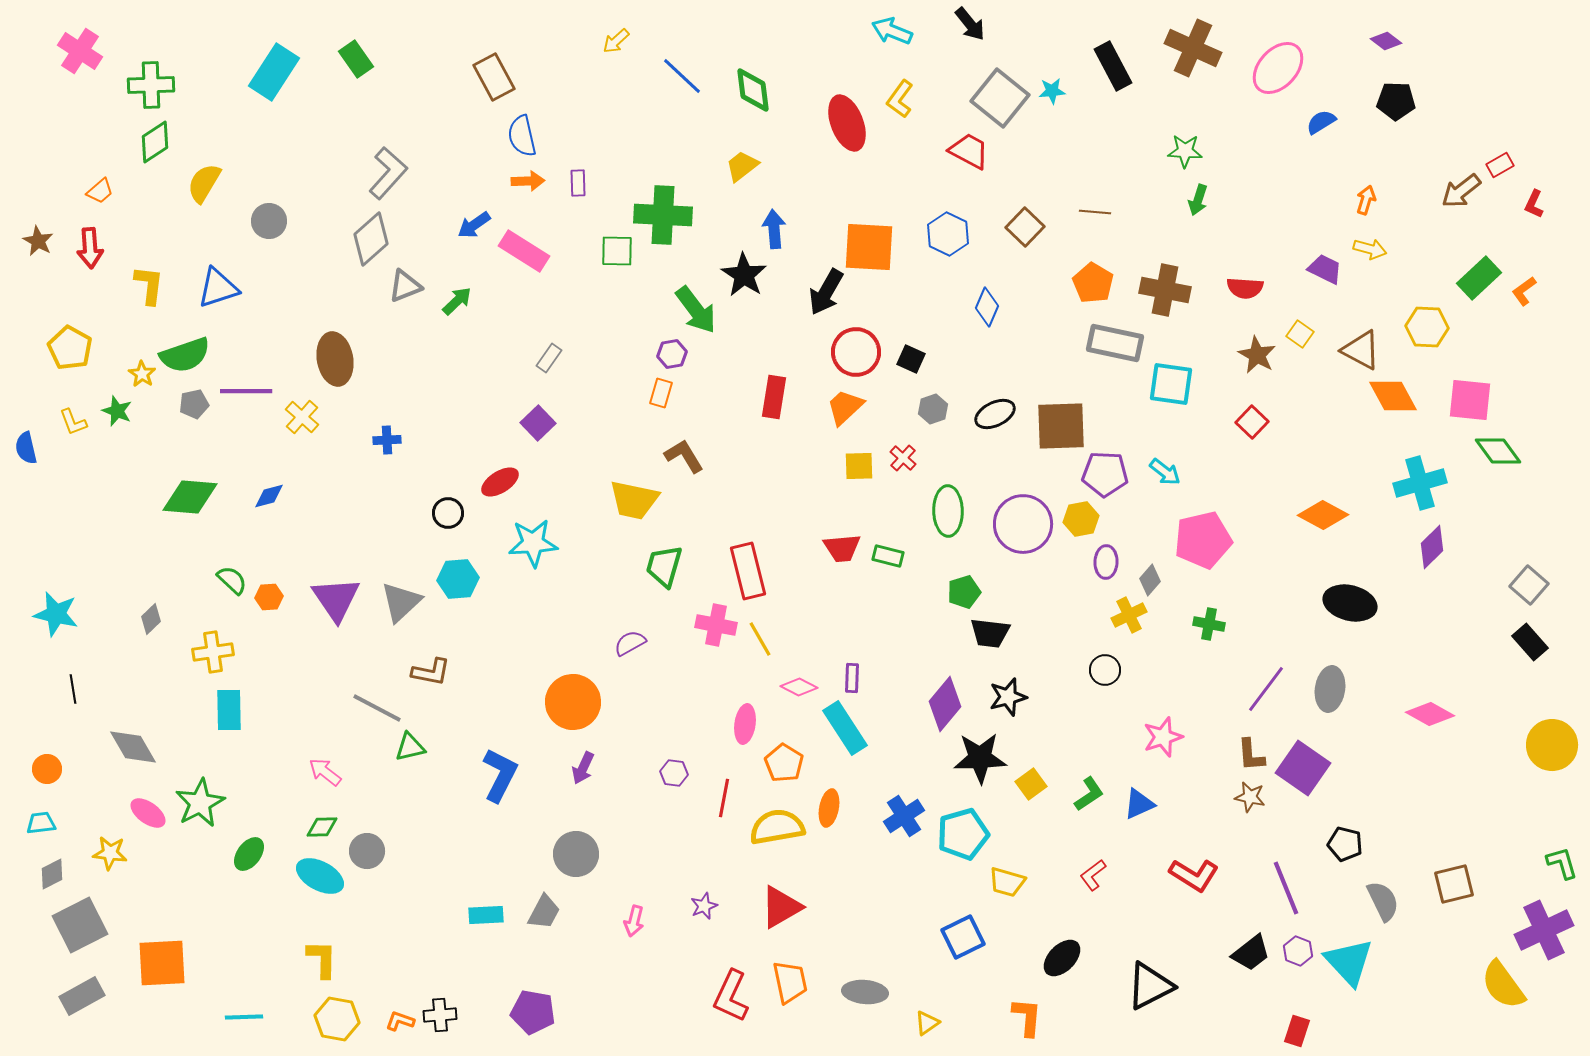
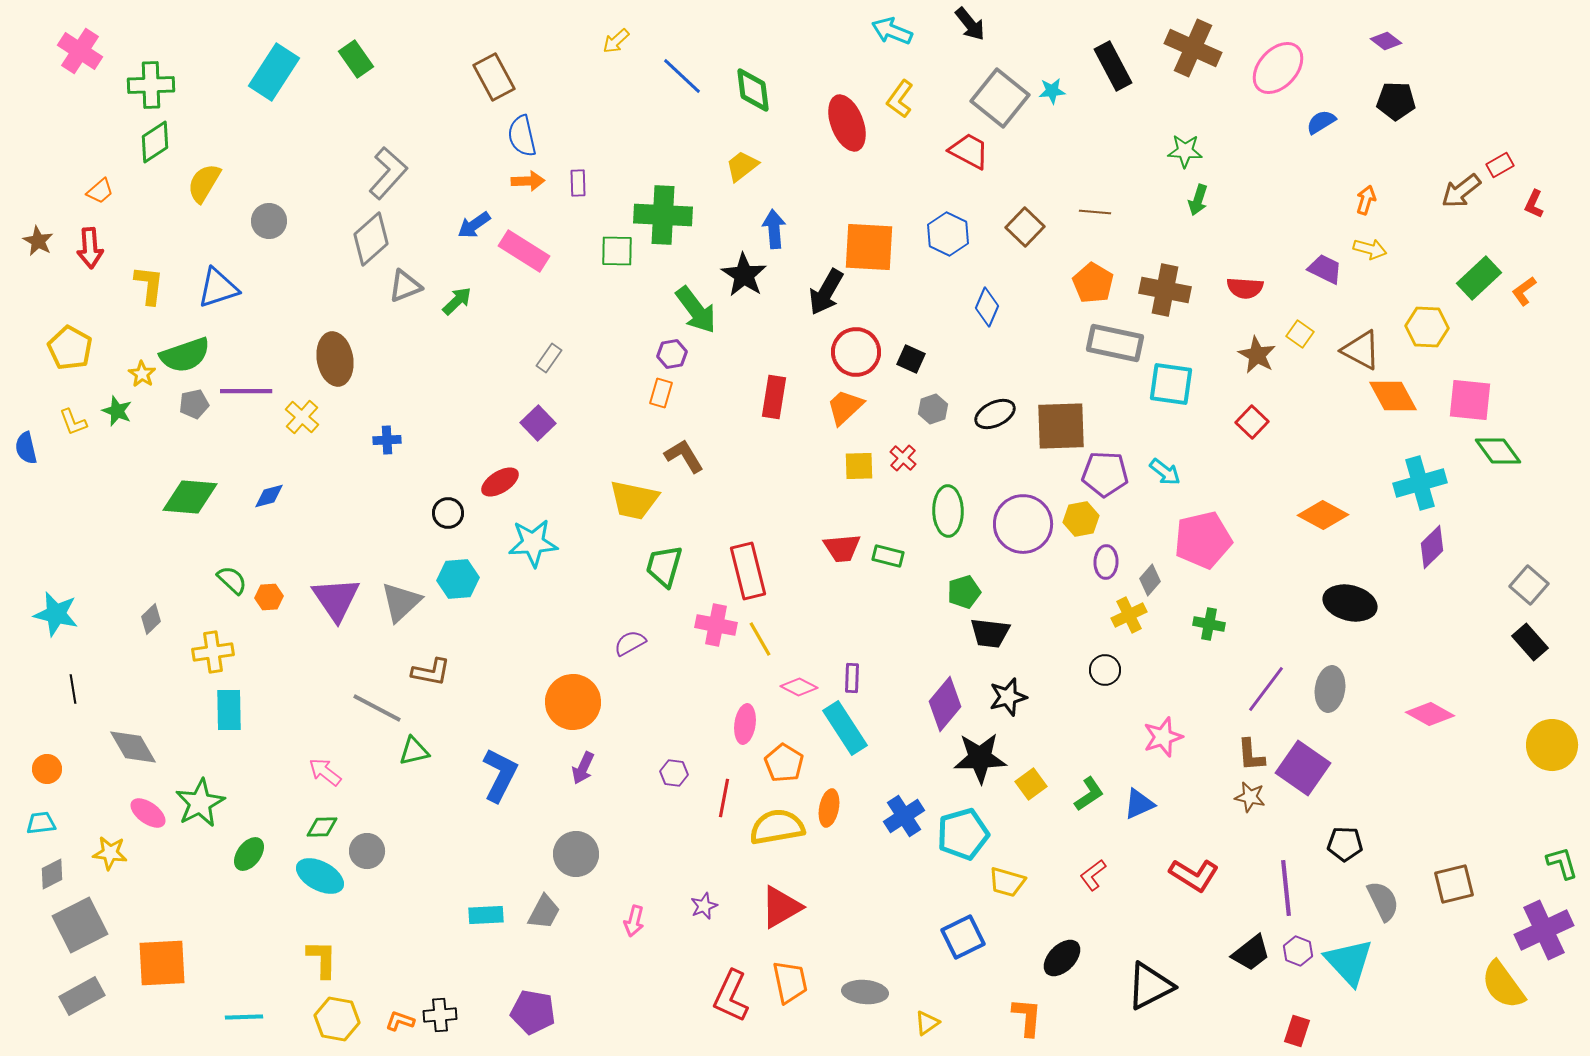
green triangle at (410, 747): moved 4 px right, 4 px down
black pentagon at (1345, 844): rotated 12 degrees counterclockwise
purple line at (1286, 888): rotated 16 degrees clockwise
